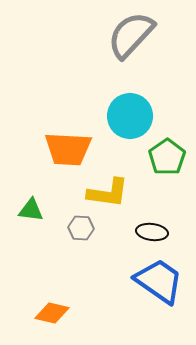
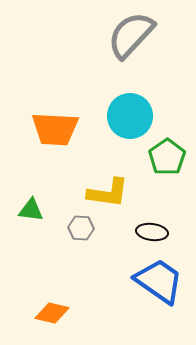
orange trapezoid: moved 13 px left, 20 px up
